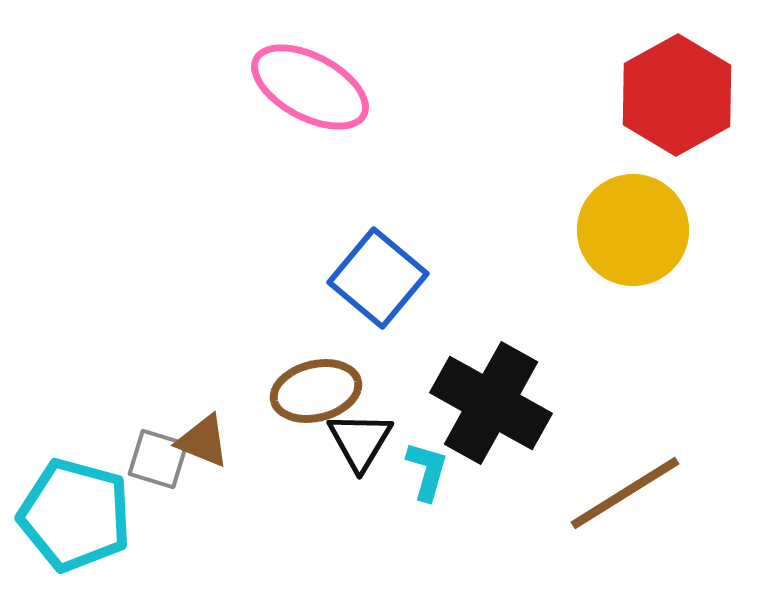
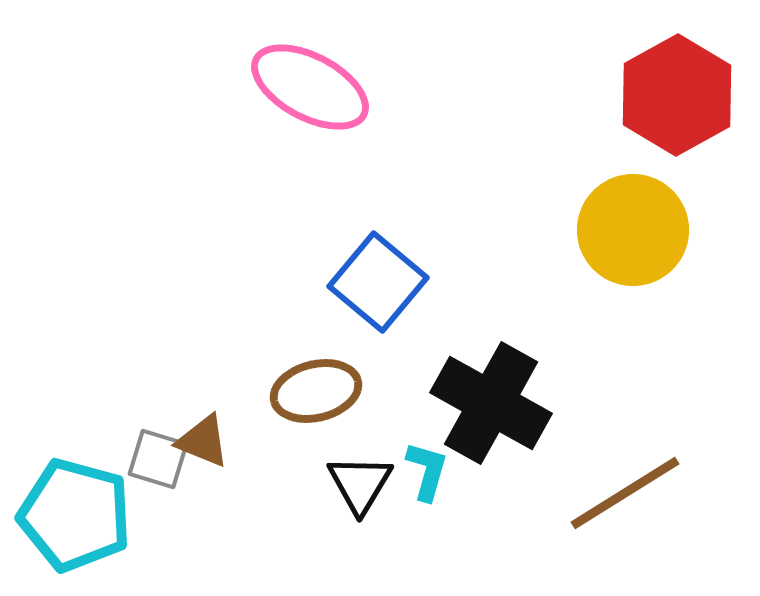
blue square: moved 4 px down
black triangle: moved 43 px down
